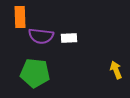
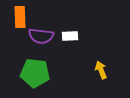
white rectangle: moved 1 px right, 2 px up
yellow arrow: moved 15 px left
